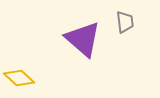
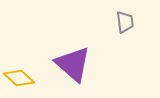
purple triangle: moved 10 px left, 25 px down
